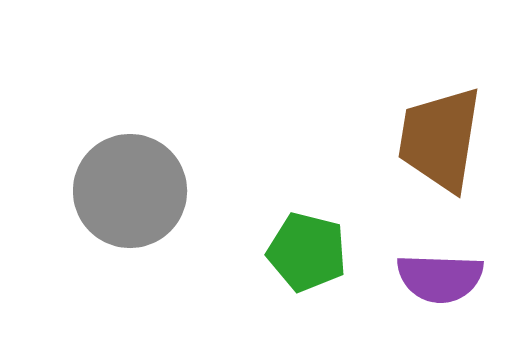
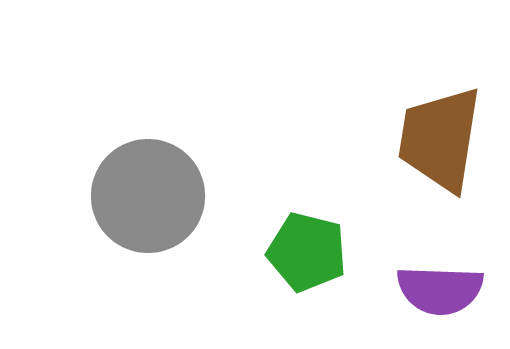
gray circle: moved 18 px right, 5 px down
purple semicircle: moved 12 px down
